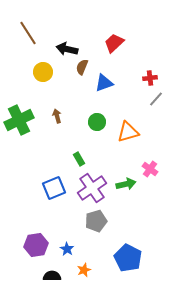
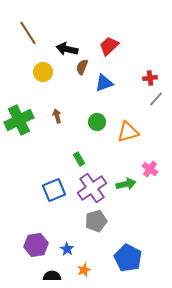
red trapezoid: moved 5 px left, 3 px down
blue square: moved 2 px down
